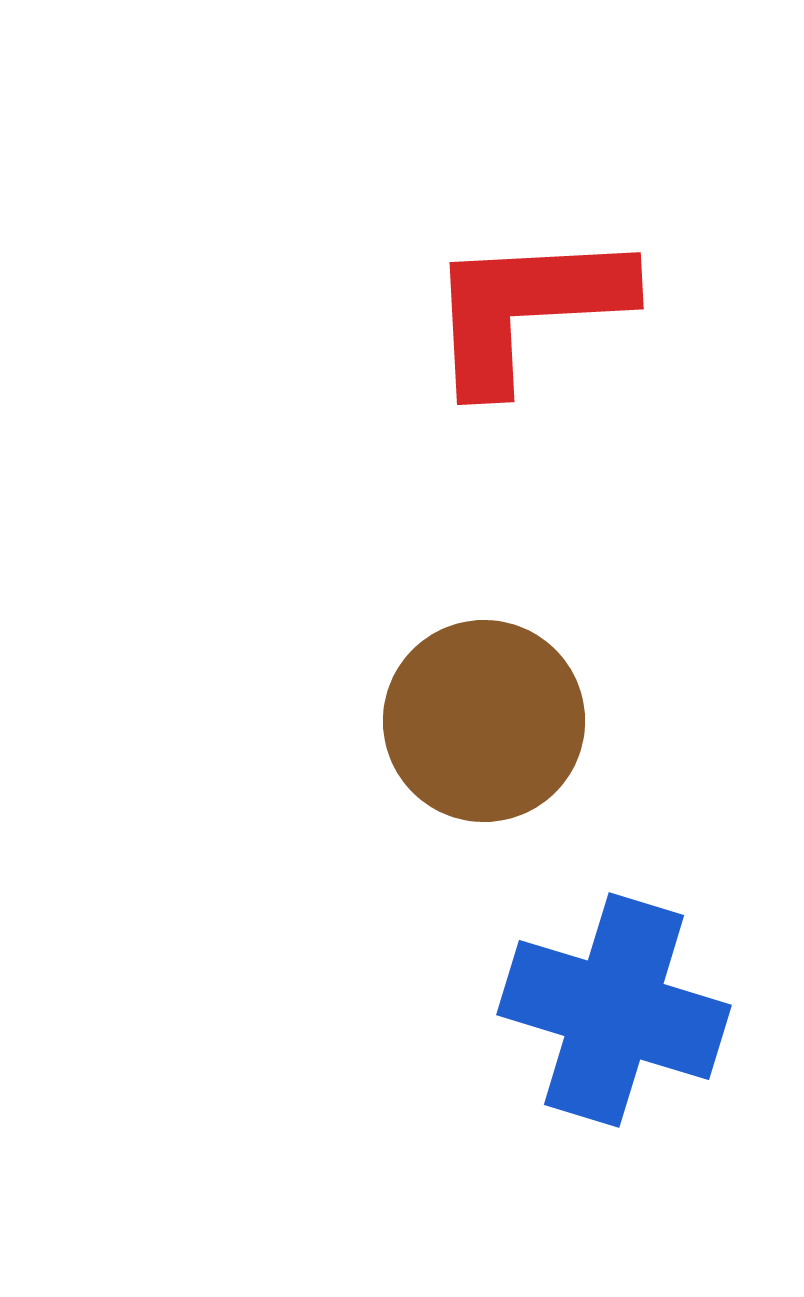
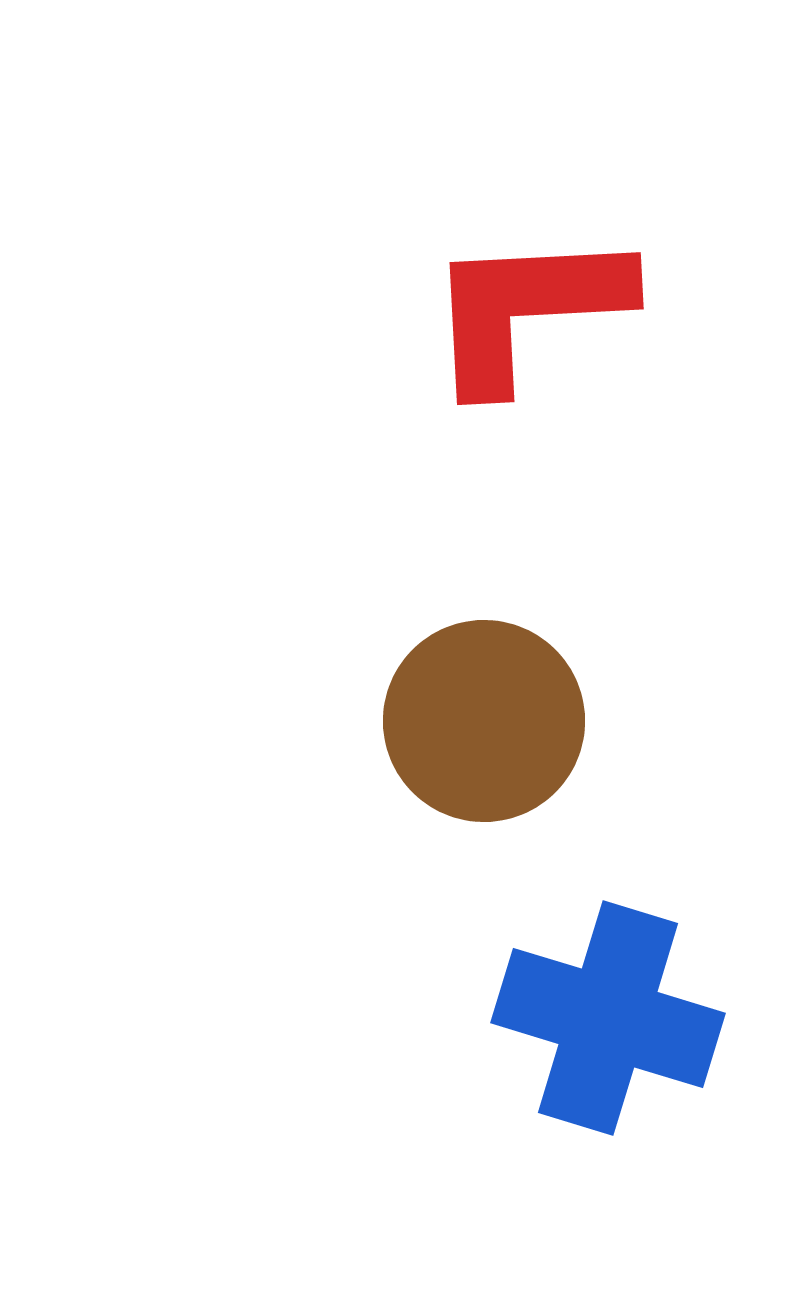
blue cross: moved 6 px left, 8 px down
